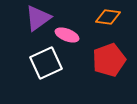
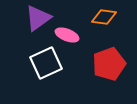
orange diamond: moved 4 px left
red pentagon: moved 4 px down
